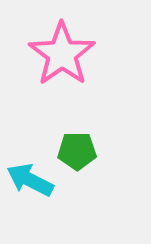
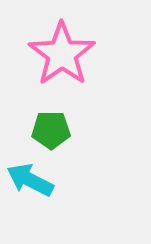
green pentagon: moved 26 px left, 21 px up
